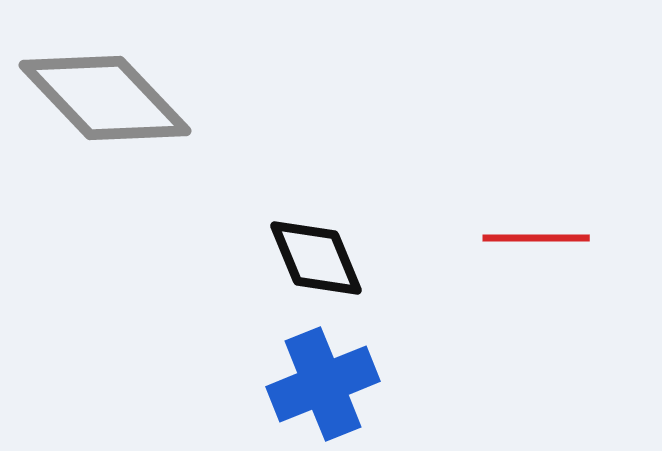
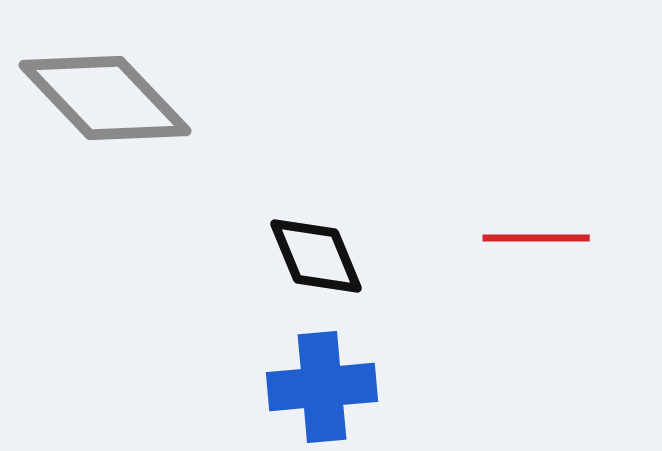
black diamond: moved 2 px up
blue cross: moved 1 px left, 3 px down; rotated 17 degrees clockwise
